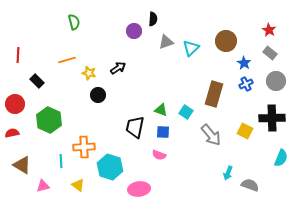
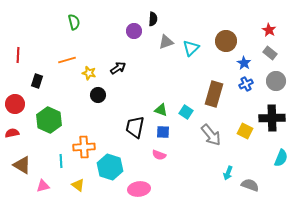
black rectangle: rotated 64 degrees clockwise
